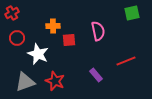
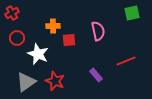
gray triangle: moved 1 px right; rotated 15 degrees counterclockwise
